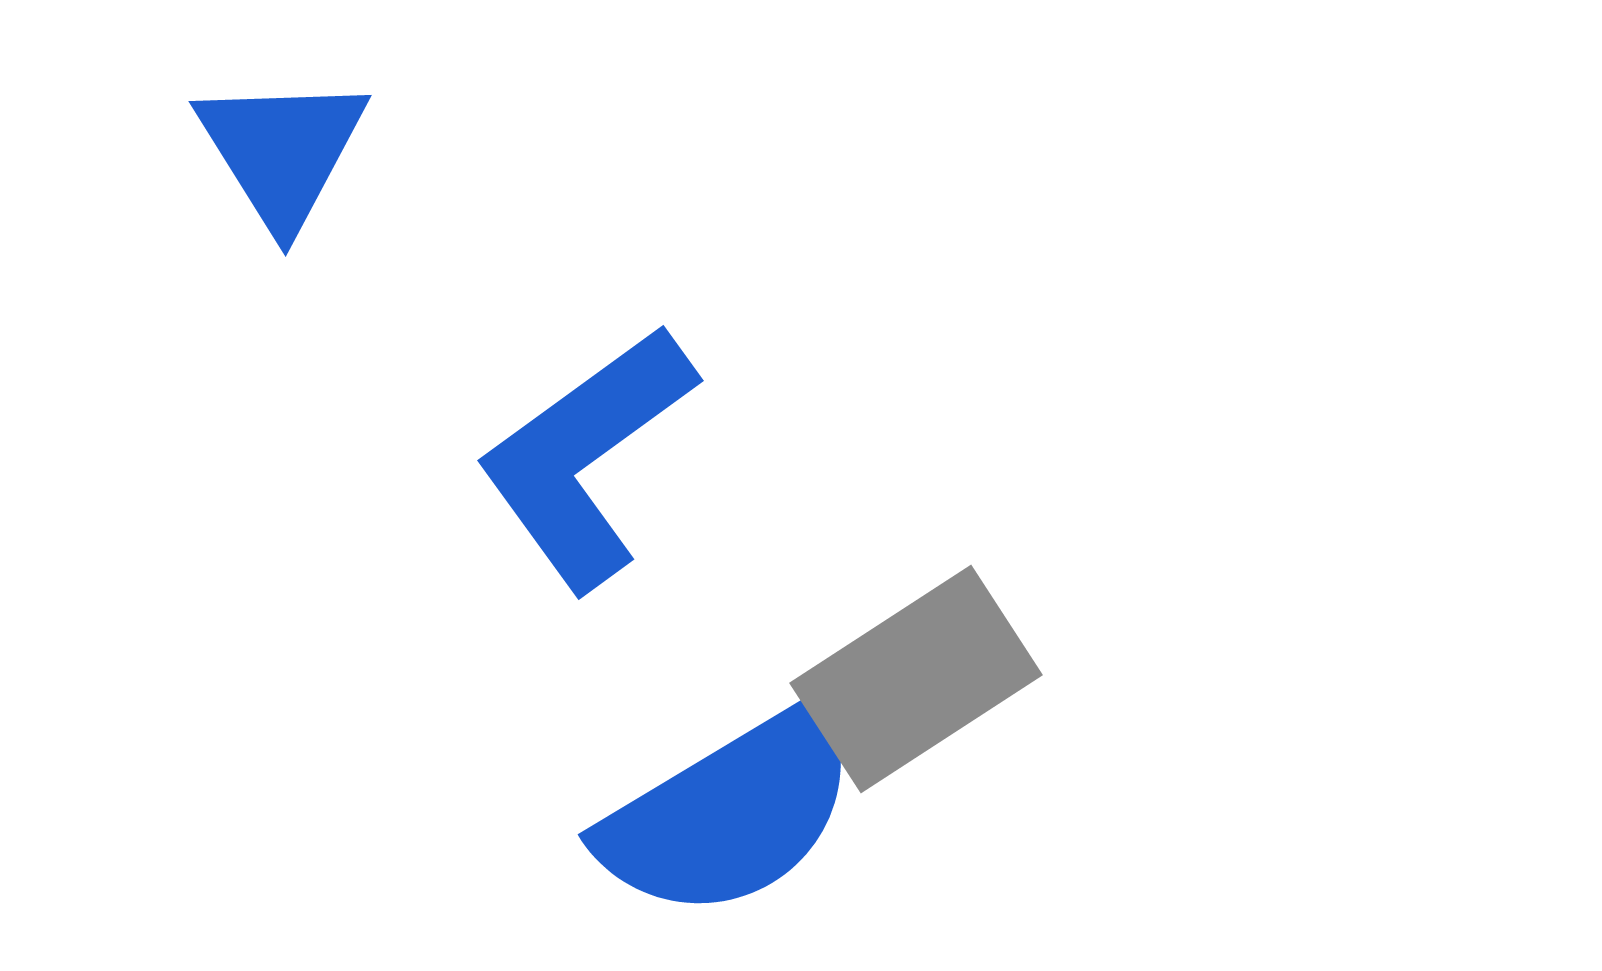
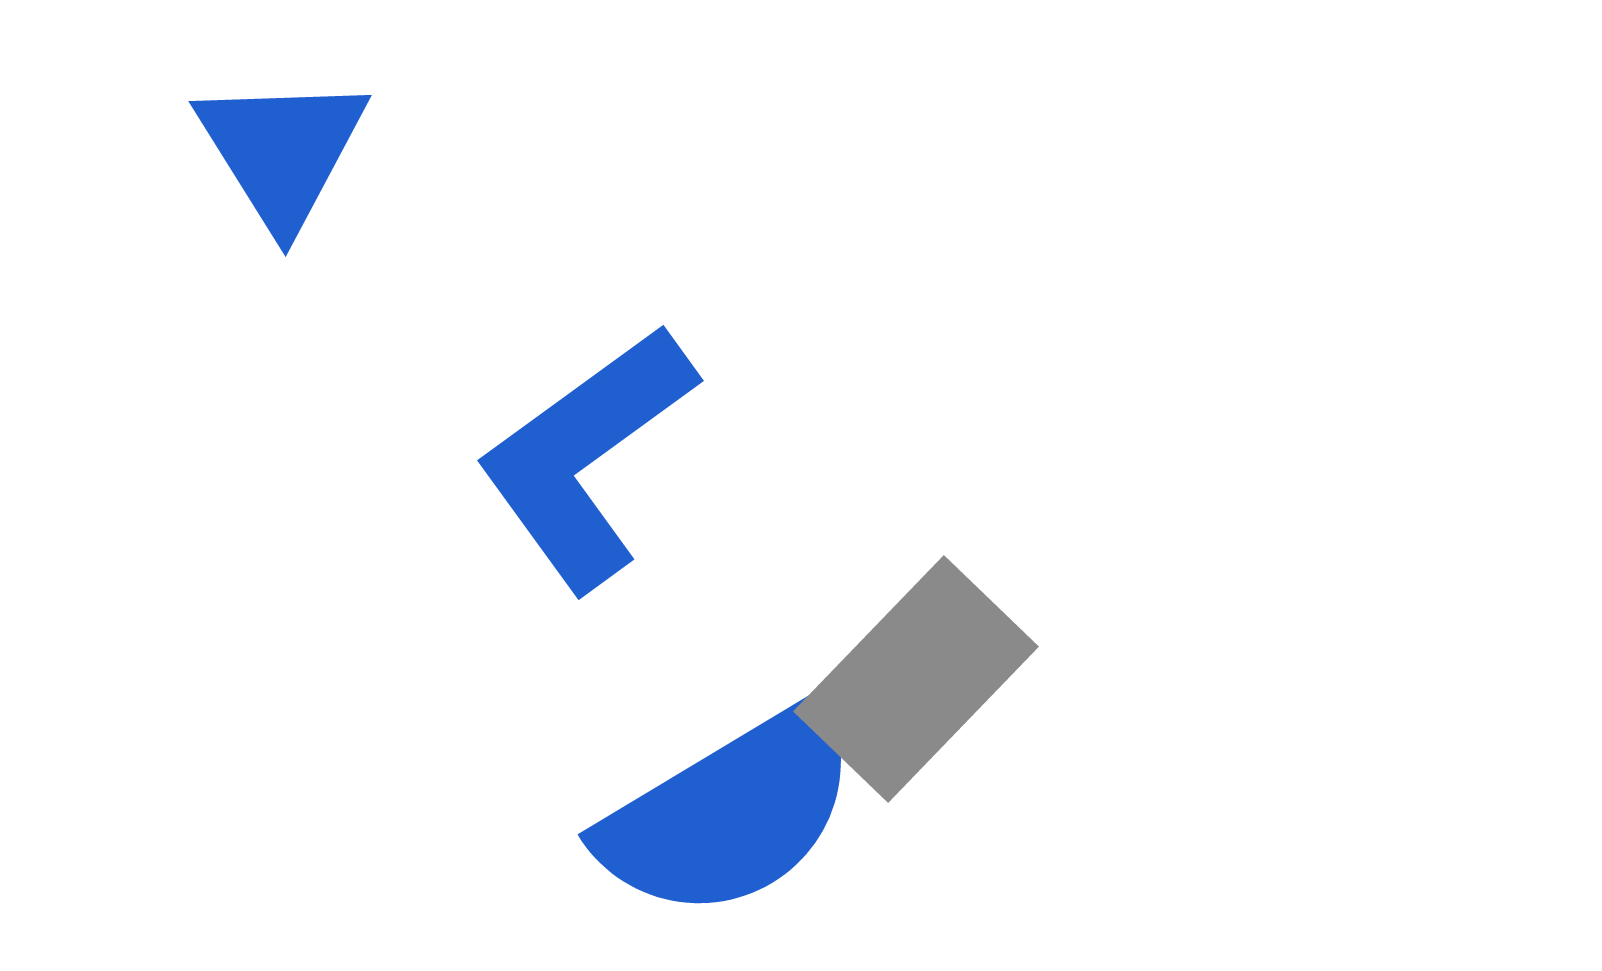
gray rectangle: rotated 13 degrees counterclockwise
